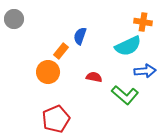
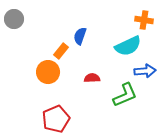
orange cross: moved 1 px right, 2 px up
red semicircle: moved 2 px left, 1 px down; rotated 14 degrees counterclockwise
green L-shape: rotated 64 degrees counterclockwise
